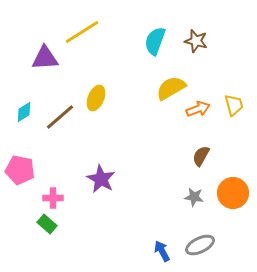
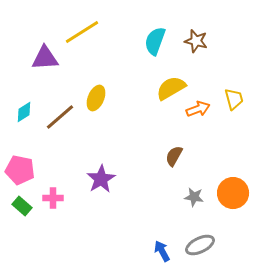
yellow trapezoid: moved 6 px up
brown semicircle: moved 27 px left
purple star: rotated 12 degrees clockwise
green rectangle: moved 25 px left, 18 px up
